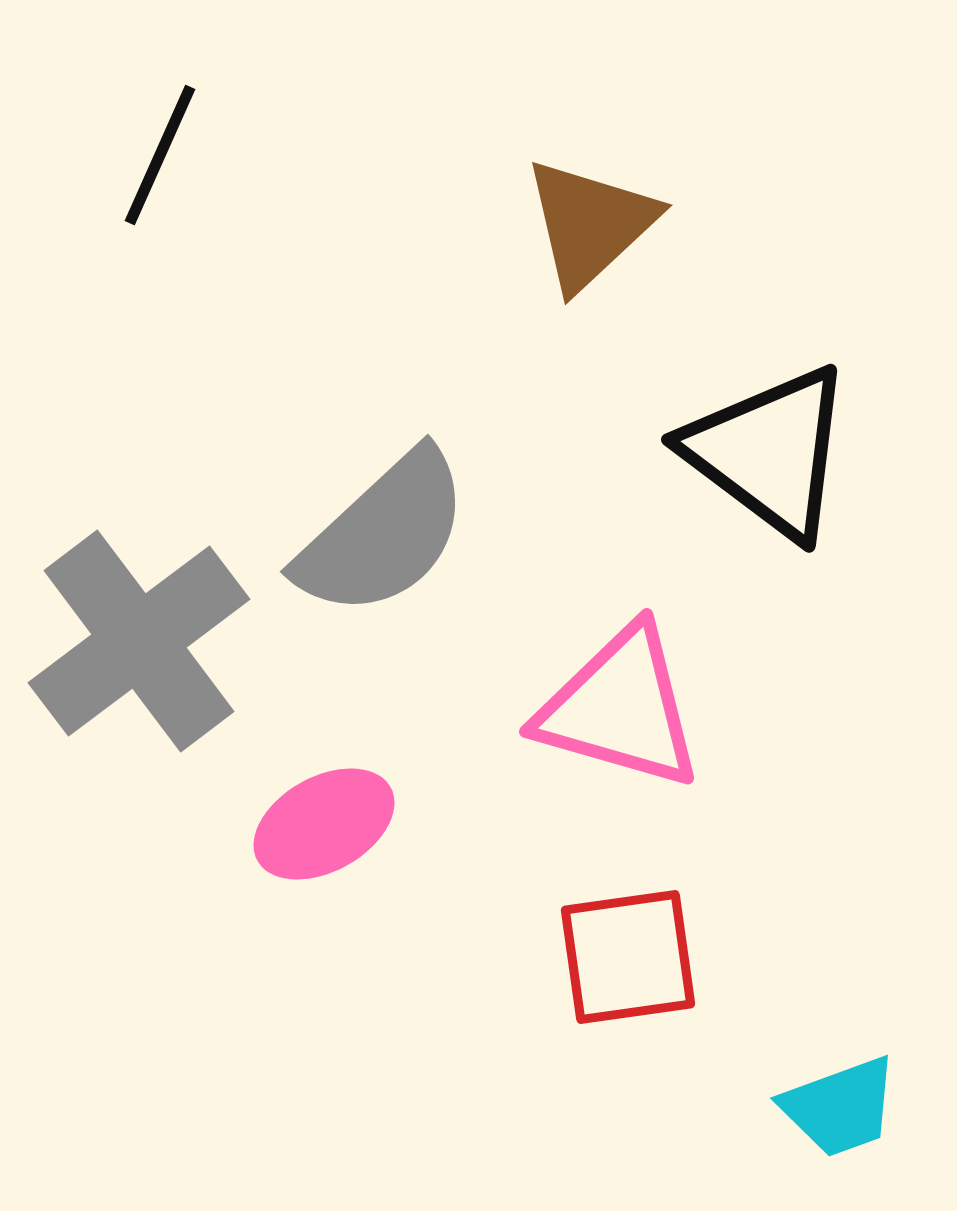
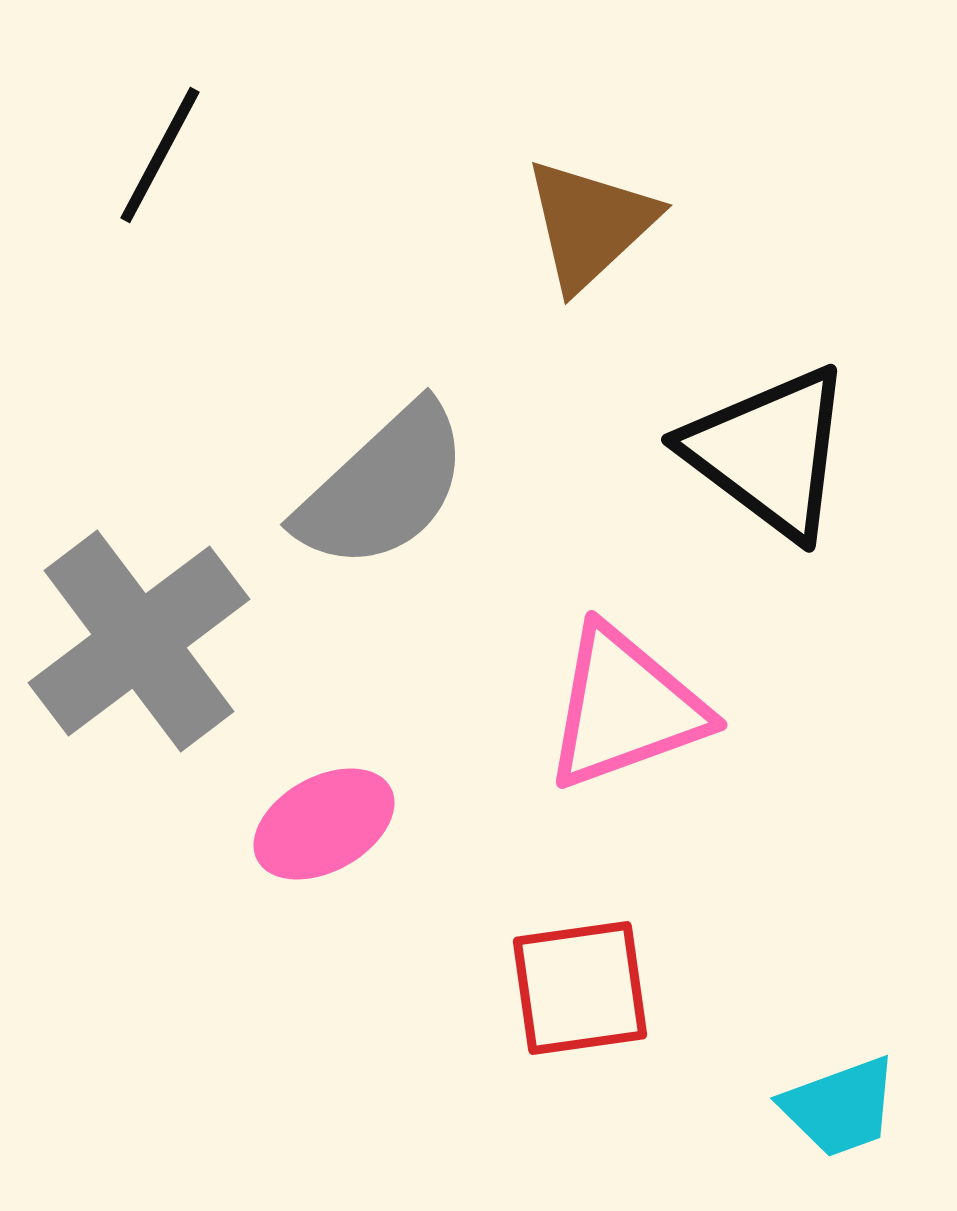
black line: rotated 4 degrees clockwise
gray semicircle: moved 47 px up
pink triangle: moved 5 px right; rotated 36 degrees counterclockwise
red square: moved 48 px left, 31 px down
